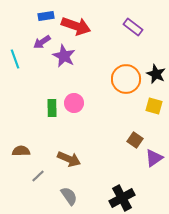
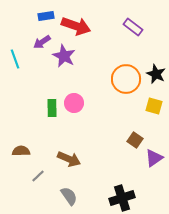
black cross: rotated 10 degrees clockwise
